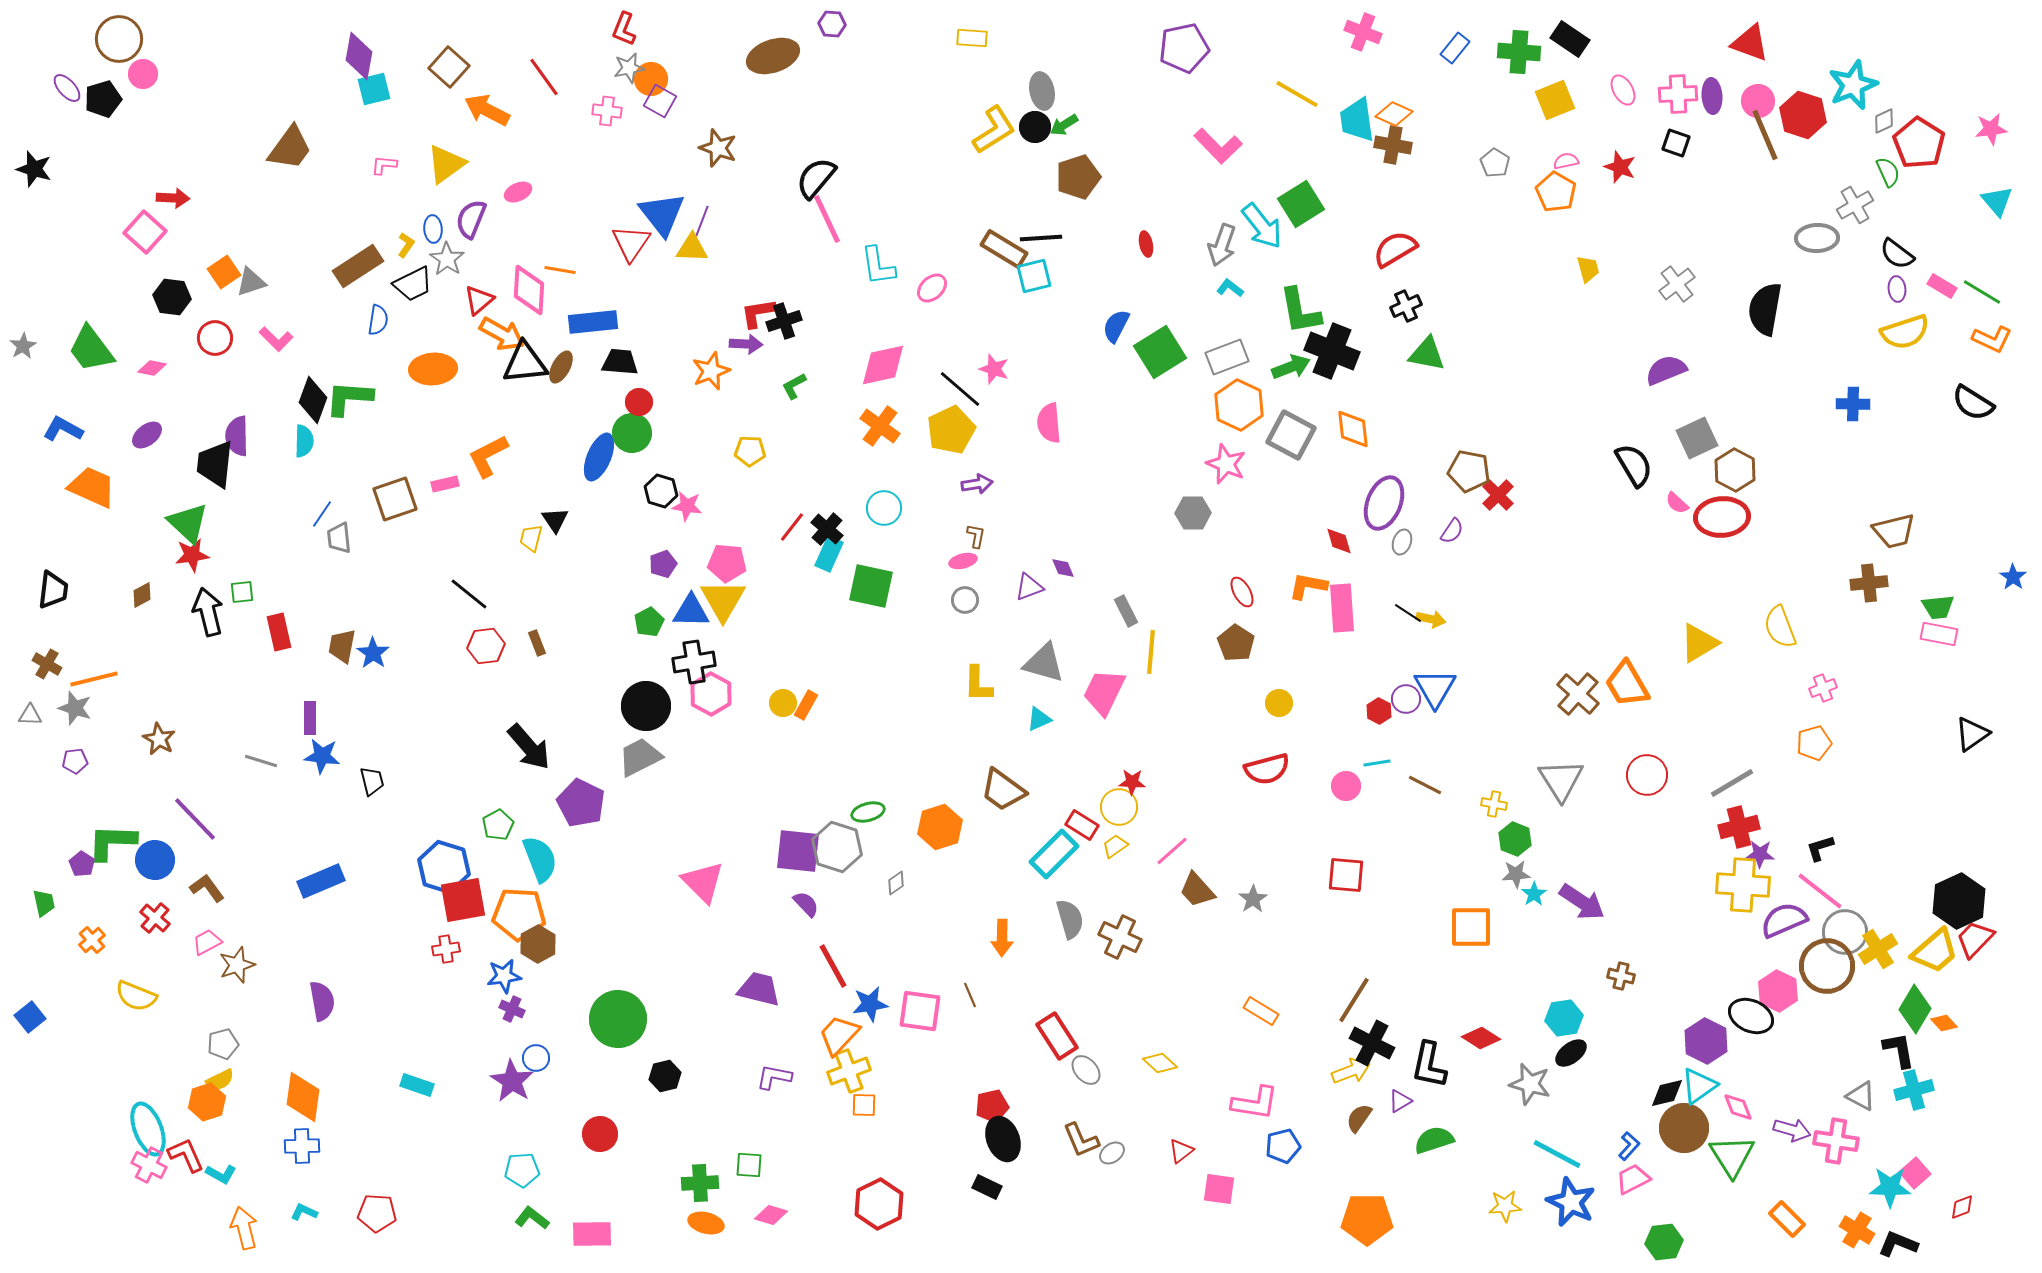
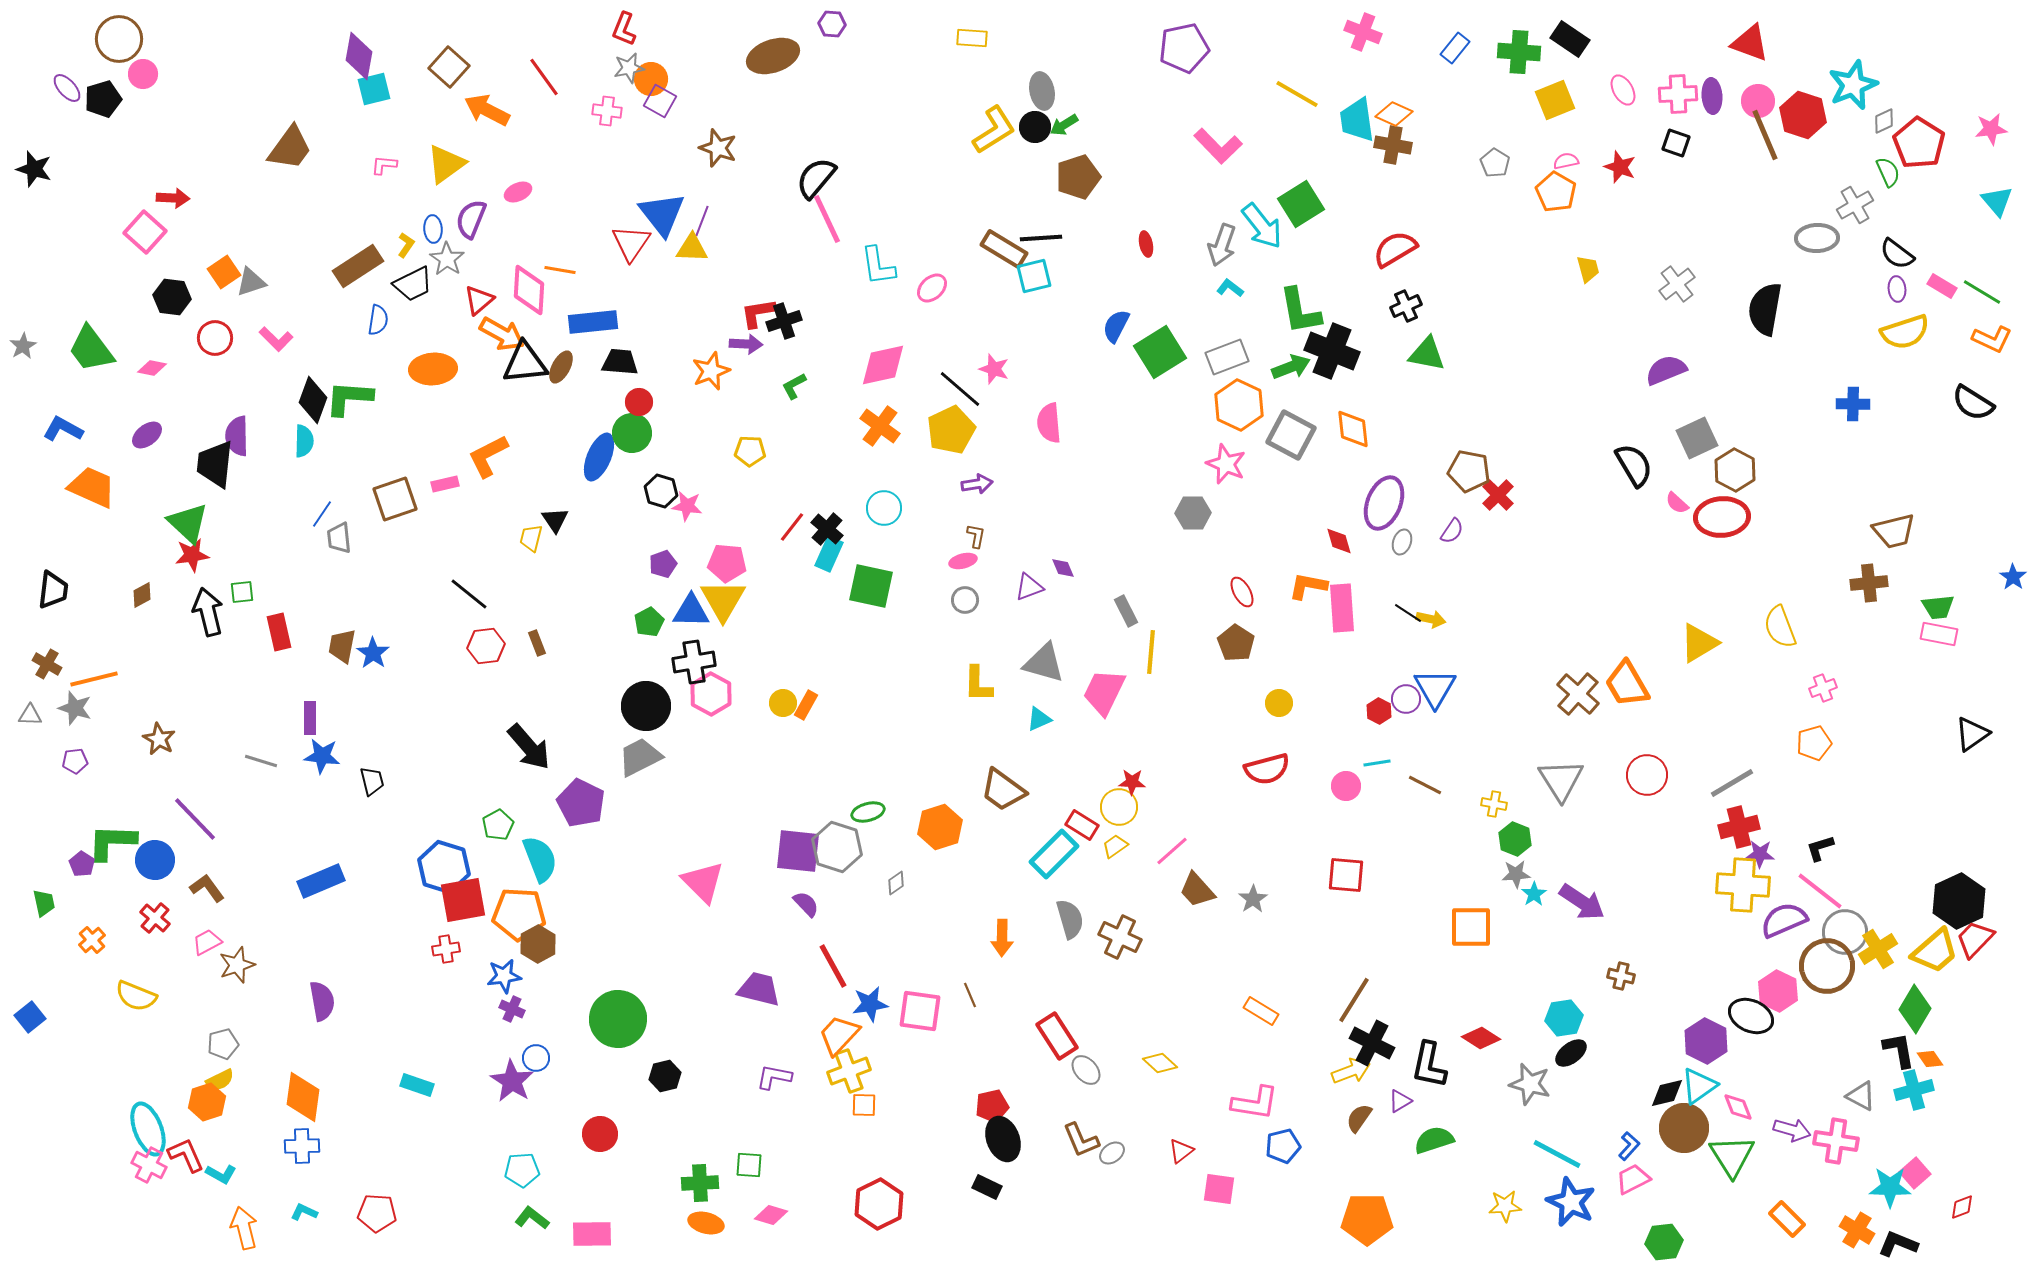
orange diamond at (1944, 1023): moved 14 px left, 36 px down; rotated 8 degrees clockwise
